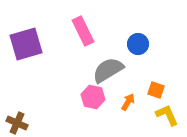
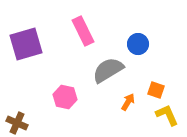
pink hexagon: moved 28 px left
